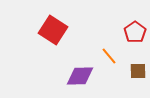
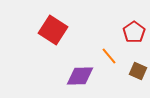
red pentagon: moved 1 px left
brown square: rotated 24 degrees clockwise
